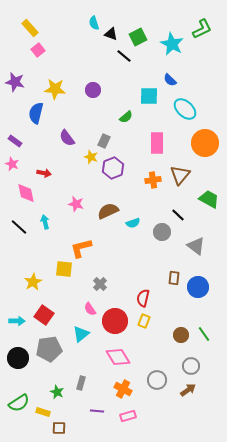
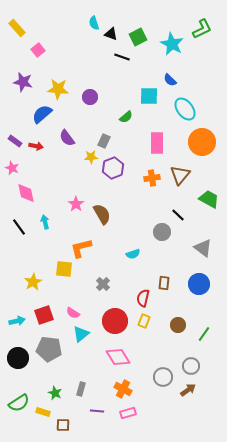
yellow rectangle at (30, 28): moved 13 px left
black line at (124, 56): moved 2 px left, 1 px down; rotated 21 degrees counterclockwise
purple star at (15, 82): moved 8 px right
yellow star at (55, 89): moved 3 px right
purple circle at (93, 90): moved 3 px left, 7 px down
cyan ellipse at (185, 109): rotated 10 degrees clockwise
blue semicircle at (36, 113): moved 6 px right, 1 px down; rotated 35 degrees clockwise
orange circle at (205, 143): moved 3 px left, 1 px up
yellow star at (91, 157): rotated 24 degrees counterclockwise
pink star at (12, 164): moved 4 px down
red arrow at (44, 173): moved 8 px left, 27 px up
orange cross at (153, 180): moved 1 px left, 2 px up
pink star at (76, 204): rotated 21 degrees clockwise
brown semicircle at (108, 211): moved 6 px left, 3 px down; rotated 85 degrees clockwise
cyan semicircle at (133, 223): moved 31 px down
black line at (19, 227): rotated 12 degrees clockwise
gray triangle at (196, 246): moved 7 px right, 2 px down
brown rectangle at (174, 278): moved 10 px left, 5 px down
gray cross at (100, 284): moved 3 px right
blue circle at (198, 287): moved 1 px right, 3 px up
pink semicircle at (90, 309): moved 17 px left, 4 px down; rotated 24 degrees counterclockwise
red square at (44, 315): rotated 36 degrees clockwise
cyan arrow at (17, 321): rotated 14 degrees counterclockwise
green line at (204, 334): rotated 70 degrees clockwise
brown circle at (181, 335): moved 3 px left, 10 px up
gray pentagon at (49, 349): rotated 15 degrees clockwise
gray circle at (157, 380): moved 6 px right, 3 px up
gray rectangle at (81, 383): moved 6 px down
green star at (57, 392): moved 2 px left, 1 px down
pink rectangle at (128, 416): moved 3 px up
brown square at (59, 428): moved 4 px right, 3 px up
